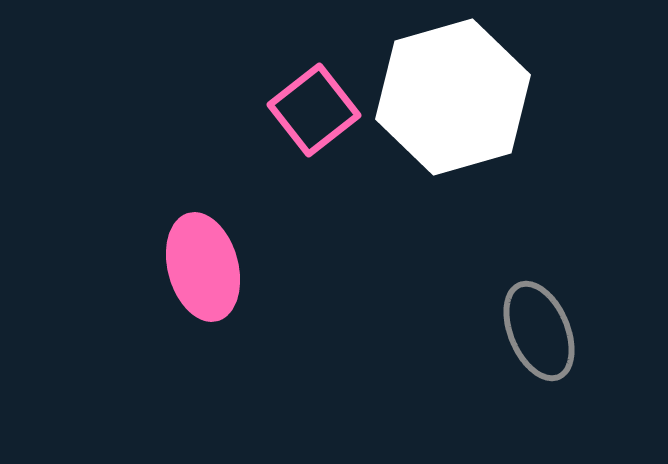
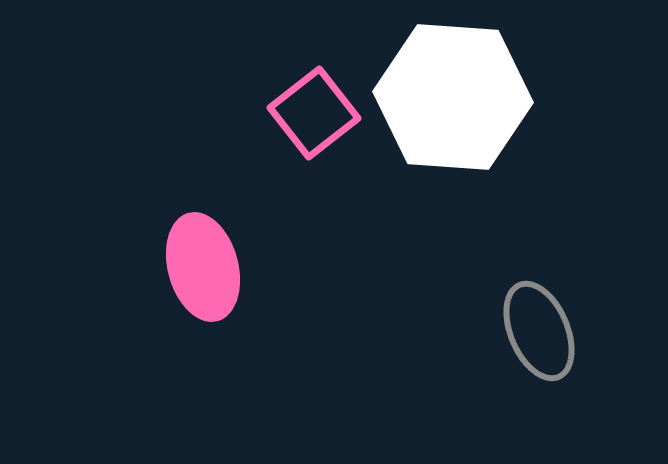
white hexagon: rotated 20 degrees clockwise
pink square: moved 3 px down
